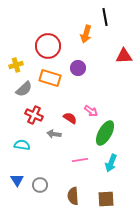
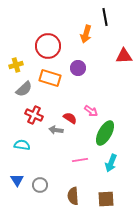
gray arrow: moved 2 px right, 4 px up
